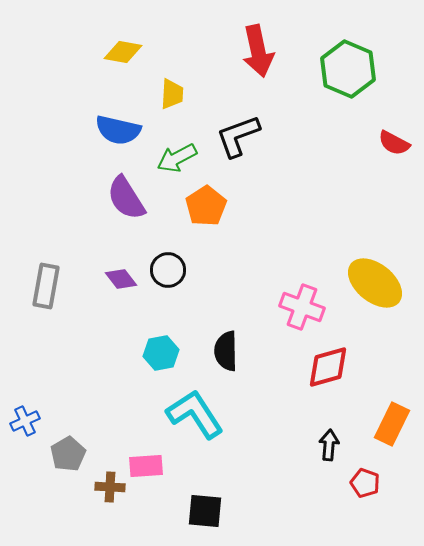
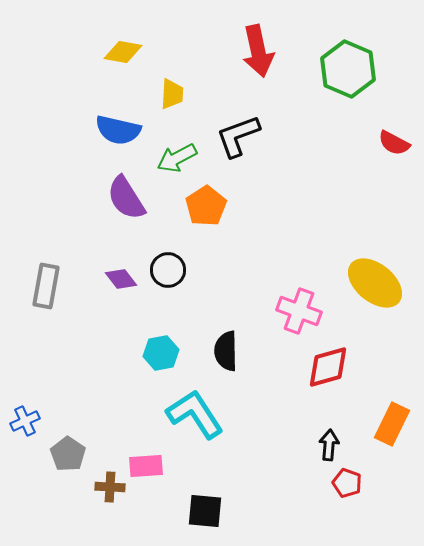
pink cross: moved 3 px left, 4 px down
gray pentagon: rotated 8 degrees counterclockwise
red pentagon: moved 18 px left
